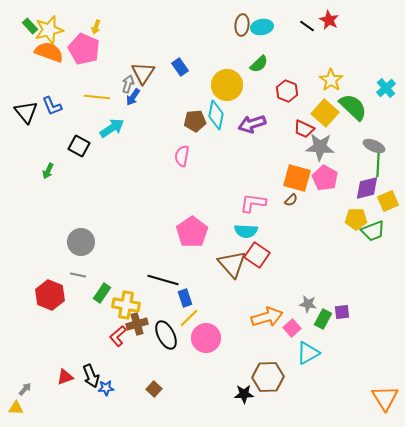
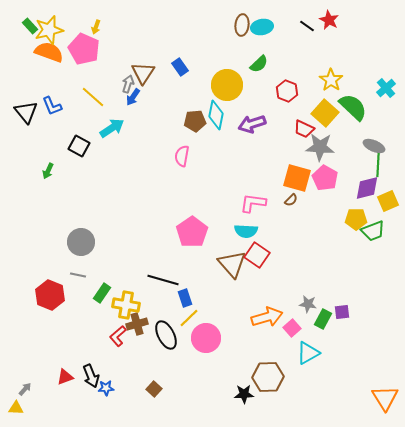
yellow line at (97, 97): moved 4 px left; rotated 35 degrees clockwise
